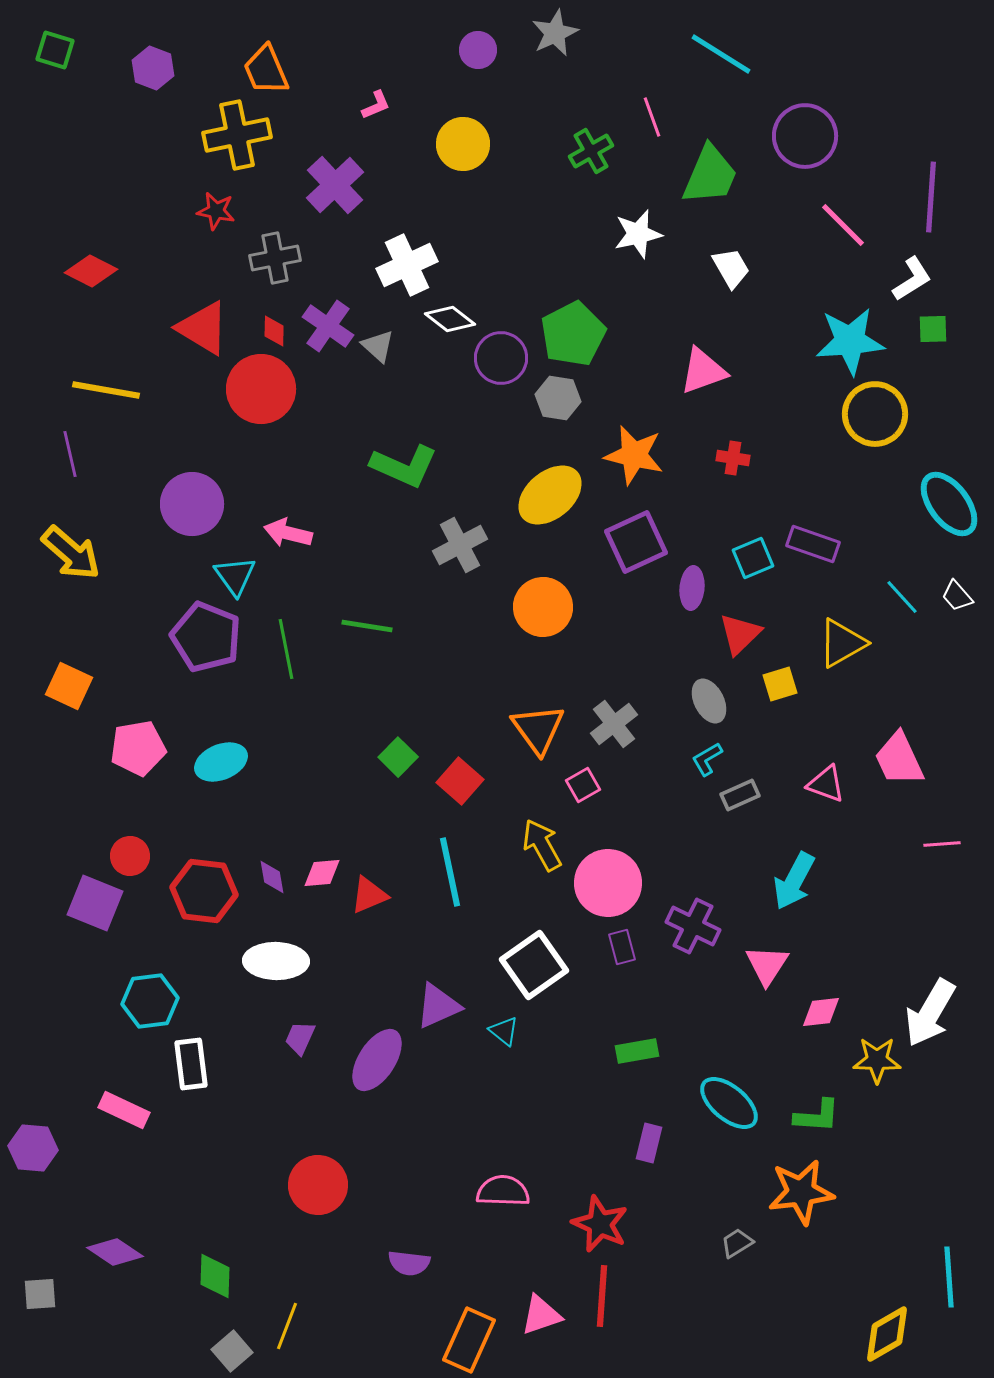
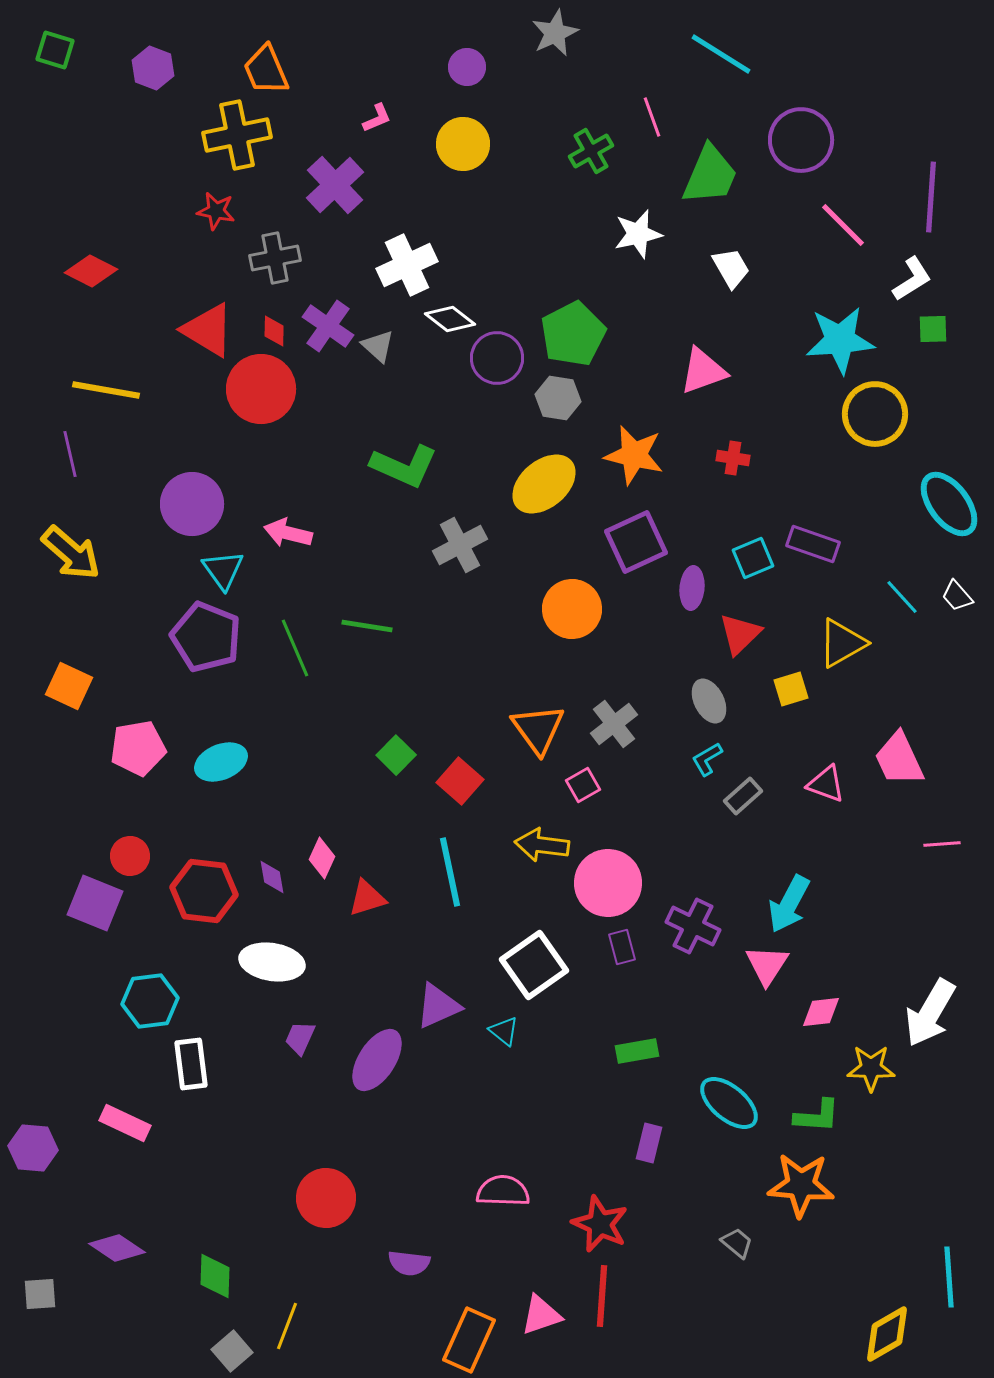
purple circle at (478, 50): moved 11 px left, 17 px down
pink L-shape at (376, 105): moved 1 px right, 13 px down
purple circle at (805, 136): moved 4 px left, 4 px down
red triangle at (203, 328): moved 5 px right, 2 px down
cyan star at (850, 341): moved 10 px left, 1 px up
purple circle at (501, 358): moved 4 px left
yellow ellipse at (550, 495): moved 6 px left, 11 px up
cyan triangle at (235, 576): moved 12 px left, 6 px up
orange circle at (543, 607): moved 29 px right, 2 px down
green line at (286, 649): moved 9 px right, 1 px up; rotated 12 degrees counterclockwise
yellow square at (780, 684): moved 11 px right, 5 px down
green square at (398, 757): moved 2 px left, 2 px up
gray rectangle at (740, 795): moved 3 px right, 1 px down; rotated 18 degrees counterclockwise
yellow arrow at (542, 845): rotated 54 degrees counterclockwise
pink diamond at (322, 873): moved 15 px up; rotated 60 degrees counterclockwise
cyan arrow at (794, 881): moved 5 px left, 23 px down
red triangle at (369, 895): moved 2 px left, 3 px down; rotated 6 degrees clockwise
white ellipse at (276, 961): moved 4 px left, 1 px down; rotated 8 degrees clockwise
yellow star at (877, 1060): moved 6 px left, 8 px down
pink rectangle at (124, 1110): moved 1 px right, 13 px down
red circle at (318, 1185): moved 8 px right, 13 px down
orange star at (801, 1192): moved 7 px up; rotated 12 degrees clockwise
gray trapezoid at (737, 1243): rotated 72 degrees clockwise
purple diamond at (115, 1252): moved 2 px right, 4 px up
